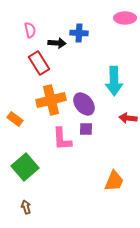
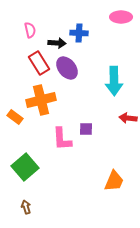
pink ellipse: moved 4 px left, 1 px up
orange cross: moved 10 px left
purple ellipse: moved 17 px left, 36 px up
orange rectangle: moved 2 px up
